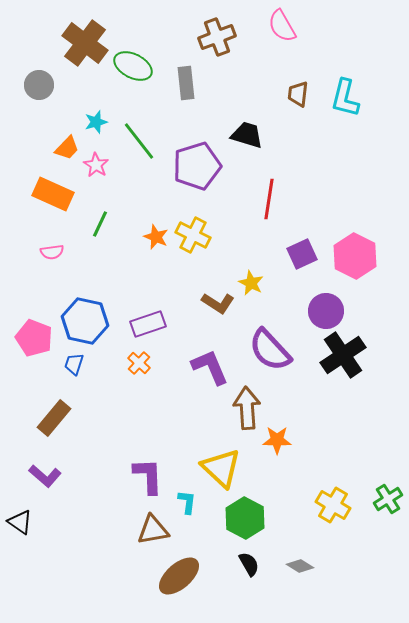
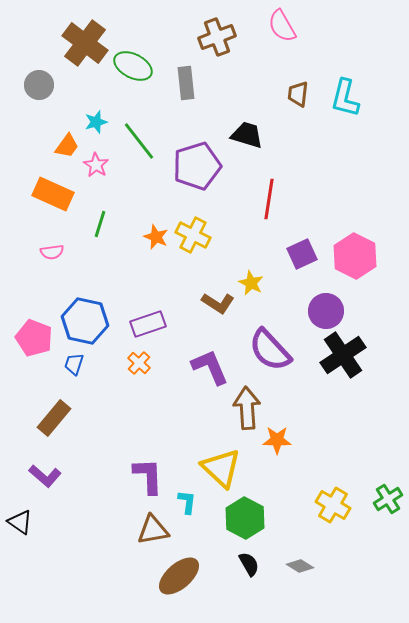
orange trapezoid at (67, 148): moved 2 px up; rotated 8 degrees counterclockwise
green line at (100, 224): rotated 8 degrees counterclockwise
